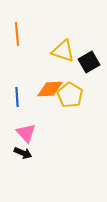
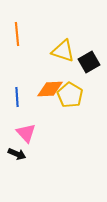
black arrow: moved 6 px left, 1 px down
